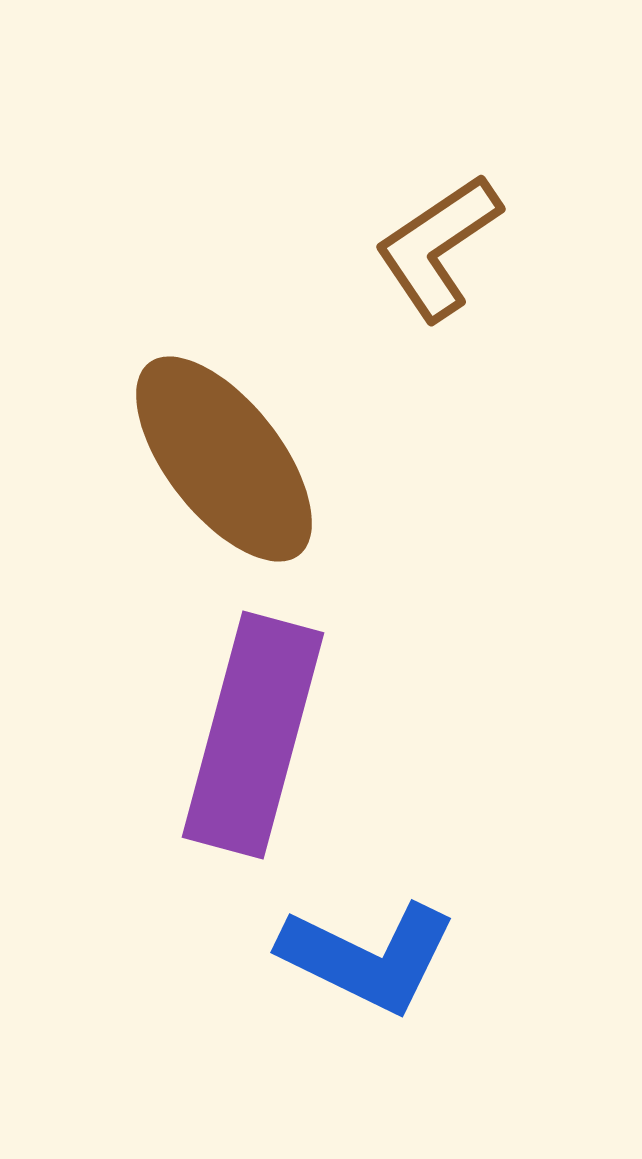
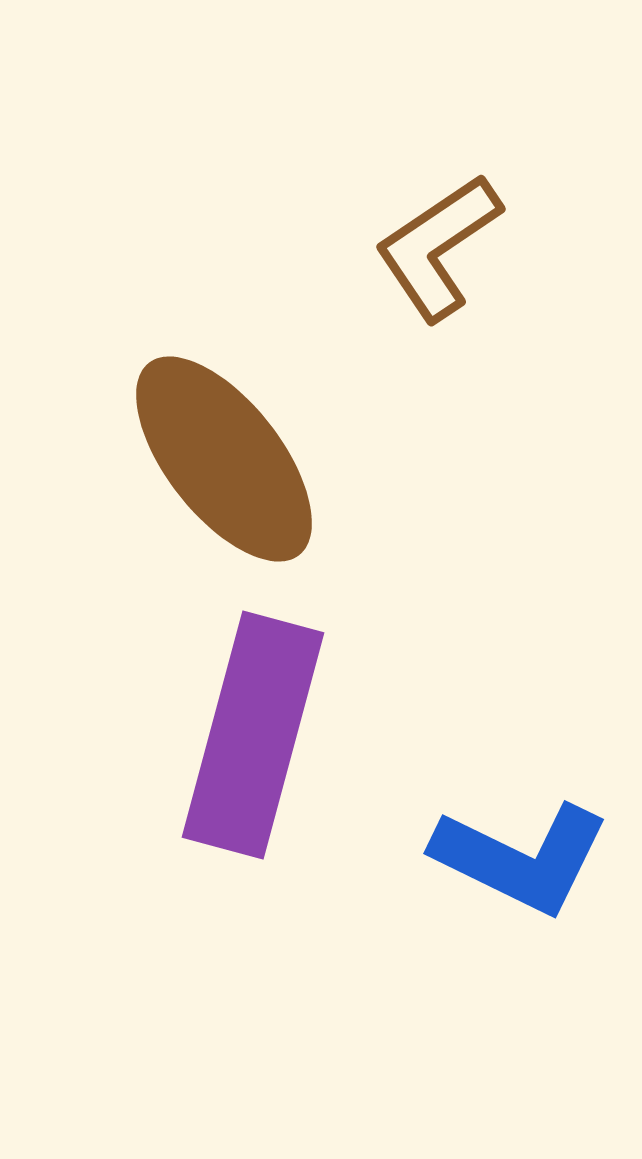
blue L-shape: moved 153 px right, 99 px up
